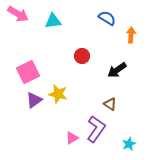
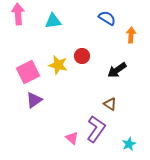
pink arrow: rotated 125 degrees counterclockwise
yellow star: moved 29 px up
pink triangle: rotated 48 degrees counterclockwise
